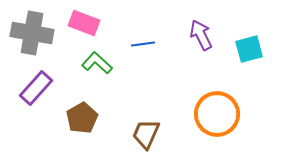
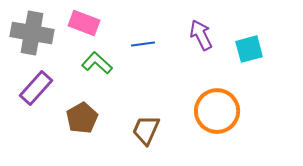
orange circle: moved 3 px up
brown trapezoid: moved 4 px up
